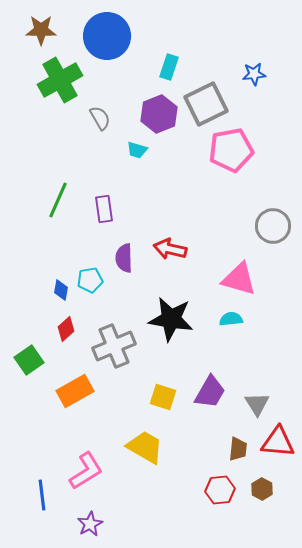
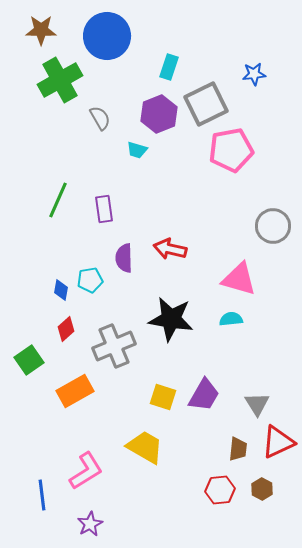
purple trapezoid: moved 6 px left, 3 px down
red triangle: rotated 30 degrees counterclockwise
